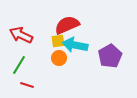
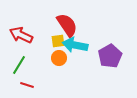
red semicircle: rotated 80 degrees clockwise
